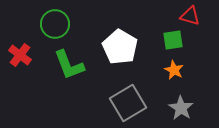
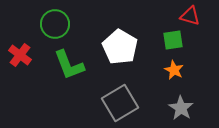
gray square: moved 8 px left
